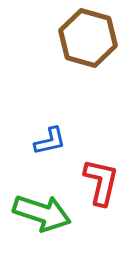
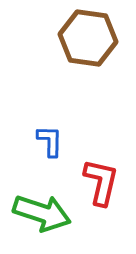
brown hexagon: rotated 8 degrees counterclockwise
blue L-shape: rotated 76 degrees counterclockwise
